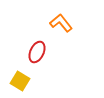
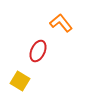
red ellipse: moved 1 px right, 1 px up
